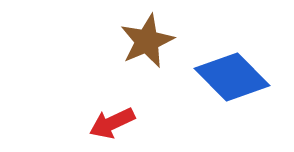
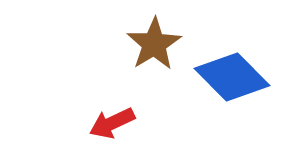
brown star: moved 7 px right, 3 px down; rotated 8 degrees counterclockwise
